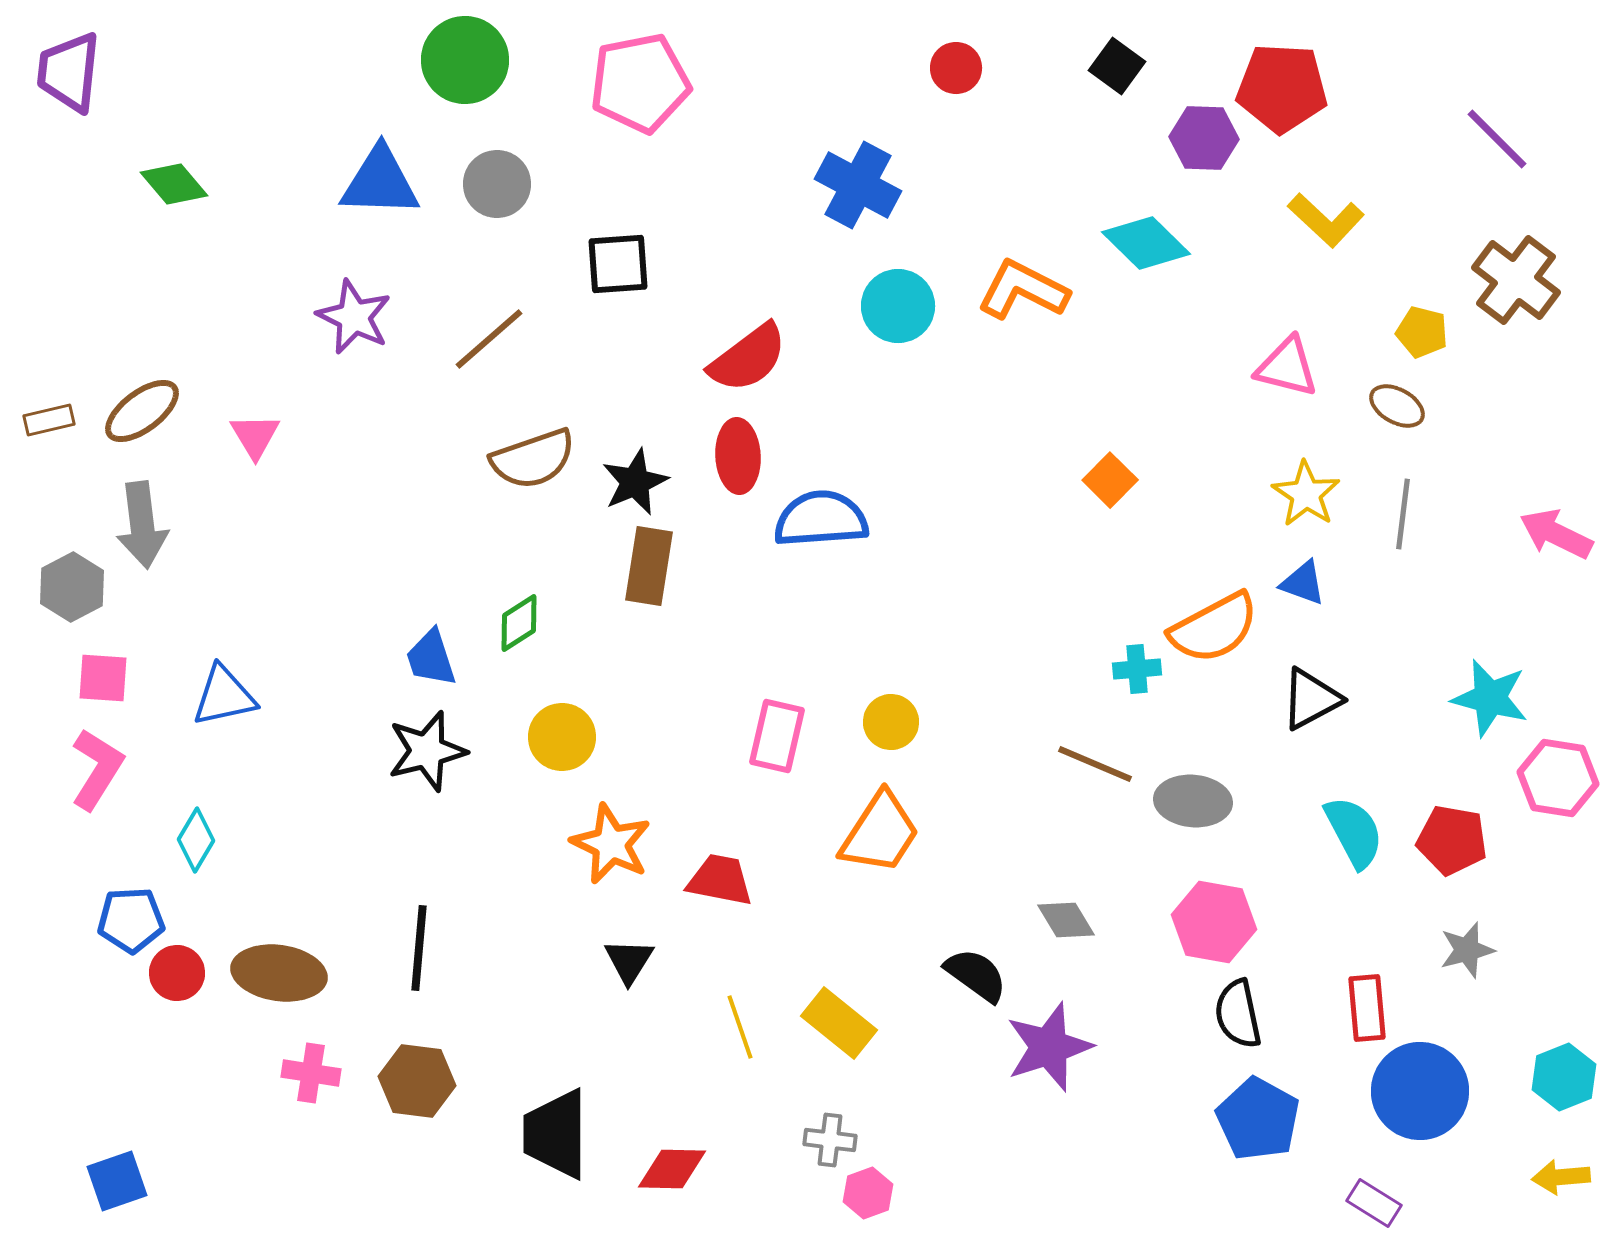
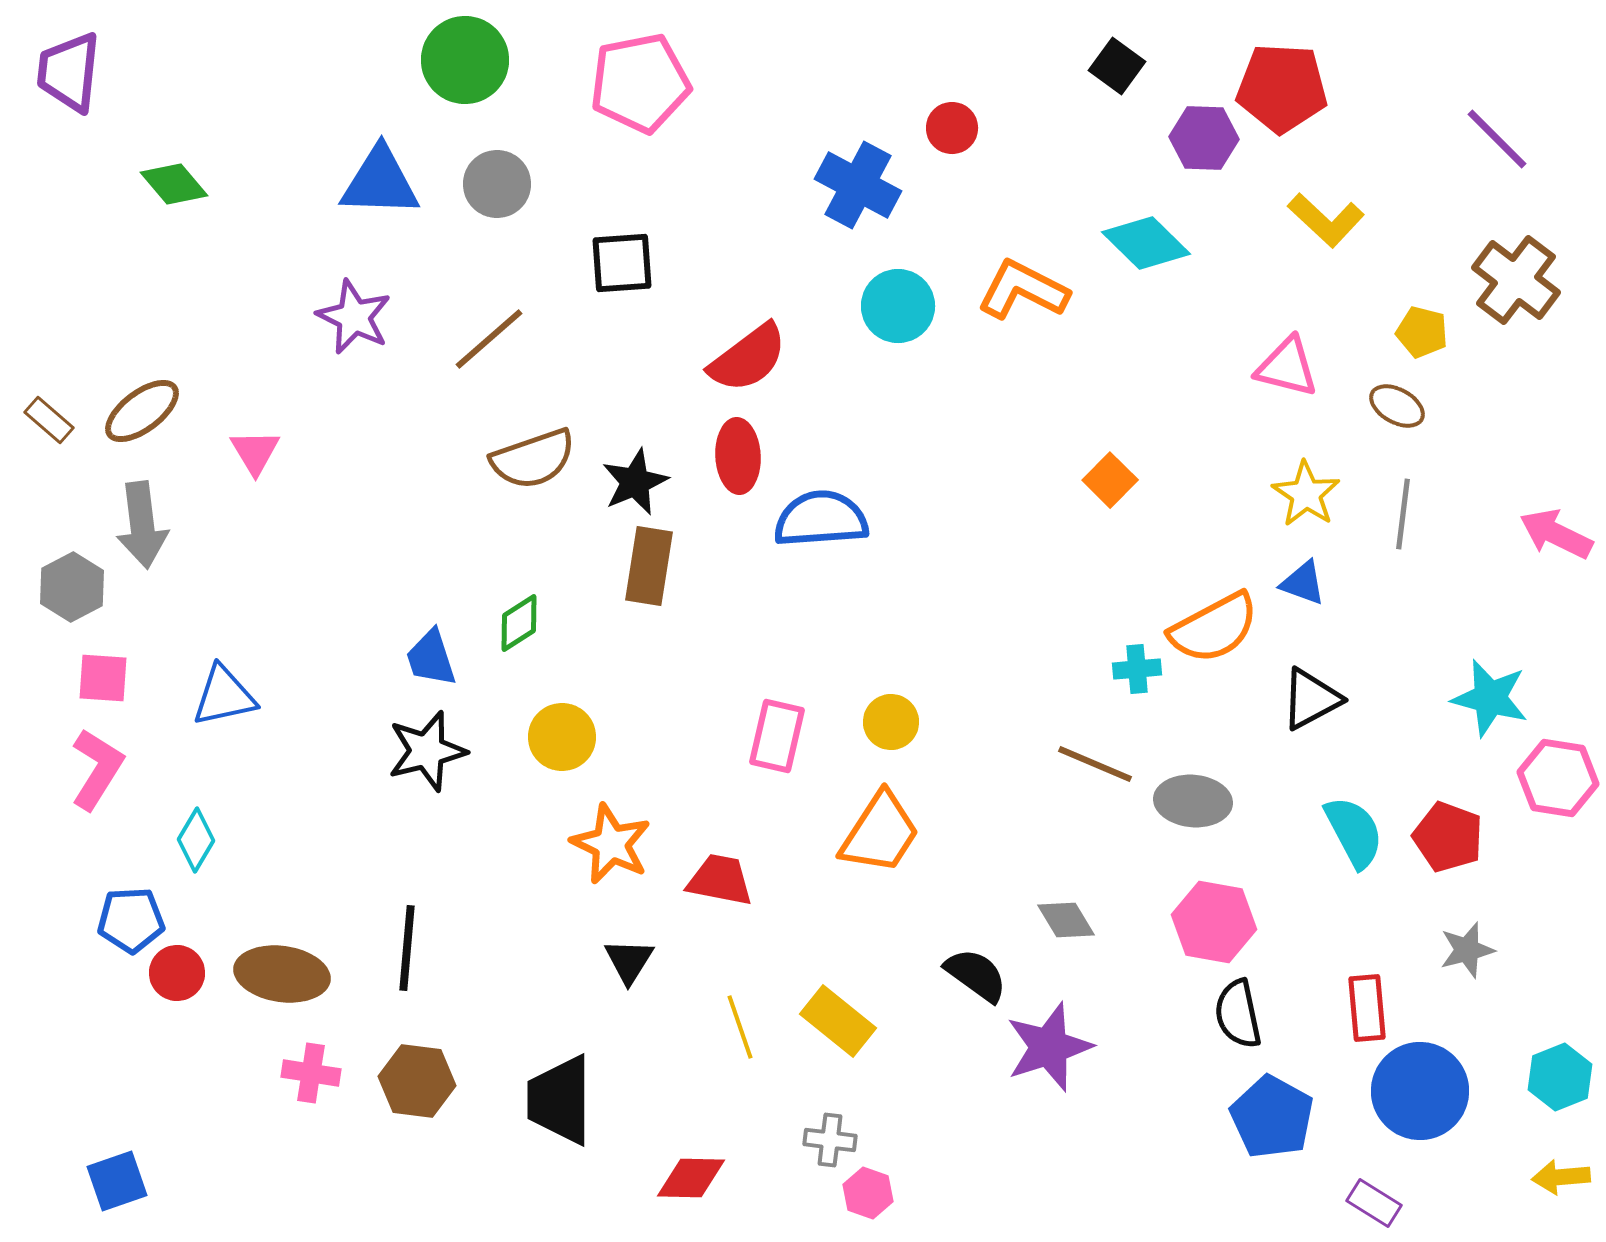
red circle at (956, 68): moved 4 px left, 60 px down
black square at (618, 264): moved 4 px right, 1 px up
brown rectangle at (49, 420): rotated 54 degrees clockwise
pink triangle at (255, 436): moved 16 px down
red pentagon at (1452, 840): moved 4 px left, 3 px up; rotated 10 degrees clockwise
black line at (419, 948): moved 12 px left
brown ellipse at (279, 973): moved 3 px right, 1 px down
yellow rectangle at (839, 1023): moved 1 px left, 2 px up
cyan hexagon at (1564, 1077): moved 4 px left
blue pentagon at (1258, 1119): moved 14 px right, 2 px up
black trapezoid at (556, 1134): moved 4 px right, 34 px up
red diamond at (672, 1169): moved 19 px right, 9 px down
pink hexagon at (868, 1193): rotated 21 degrees counterclockwise
